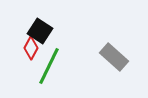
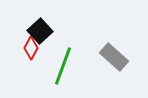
black square: rotated 15 degrees clockwise
green line: moved 14 px right; rotated 6 degrees counterclockwise
